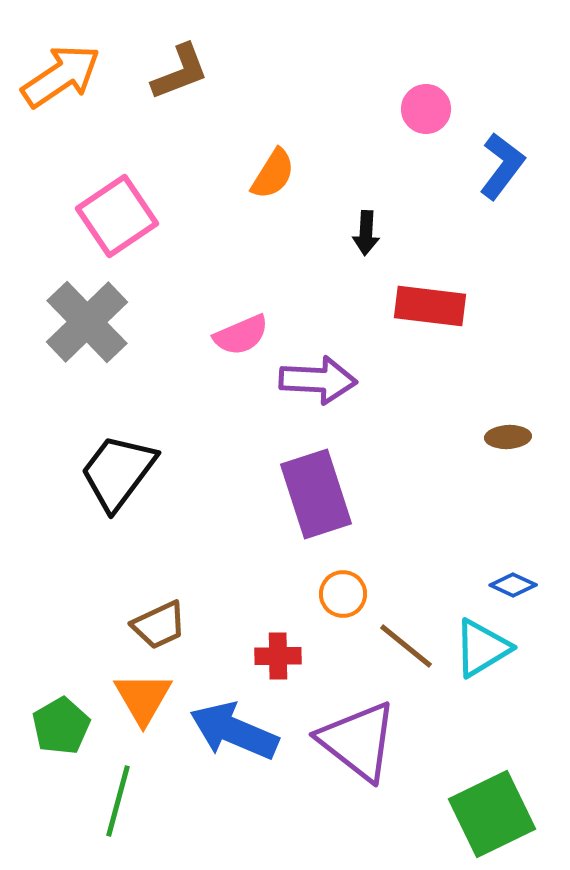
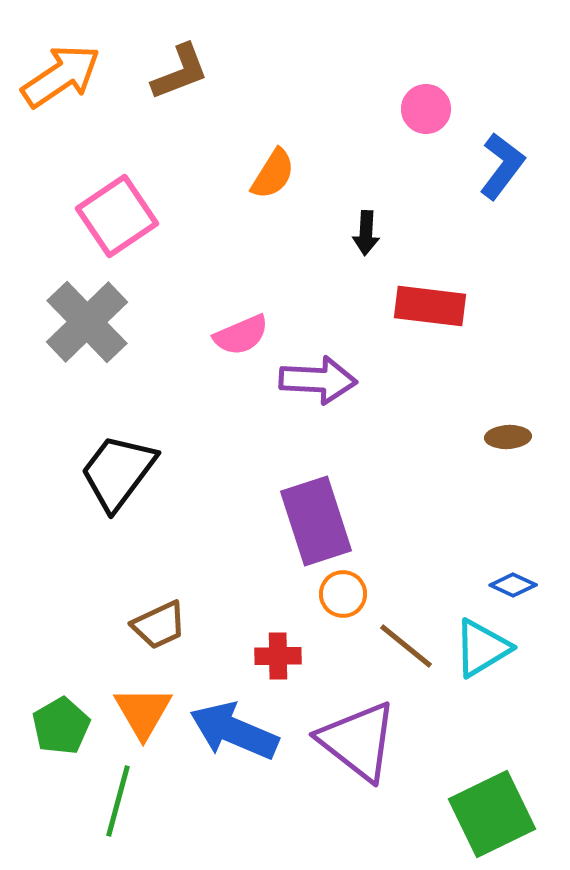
purple rectangle: moved 27 px down
orange triangle: moved 14 px down
